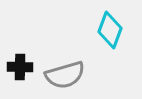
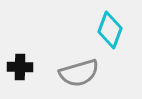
gray semicircle: moved 14 px right, 2 px up
